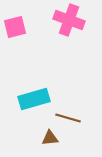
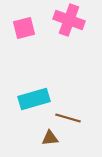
pink square: moved 9 px right, 1 px down
